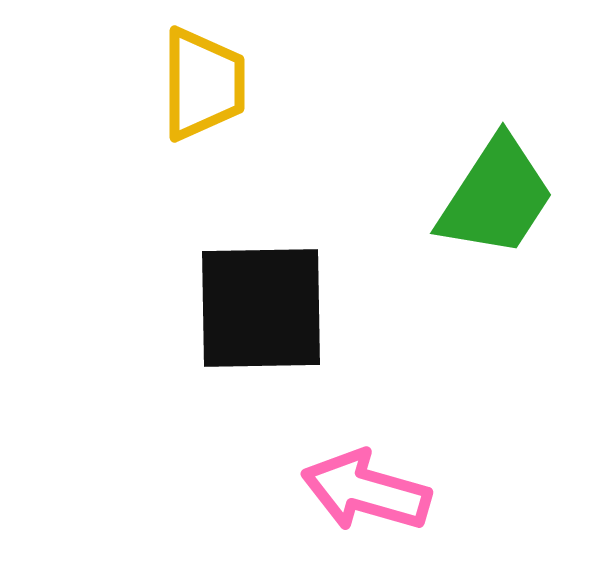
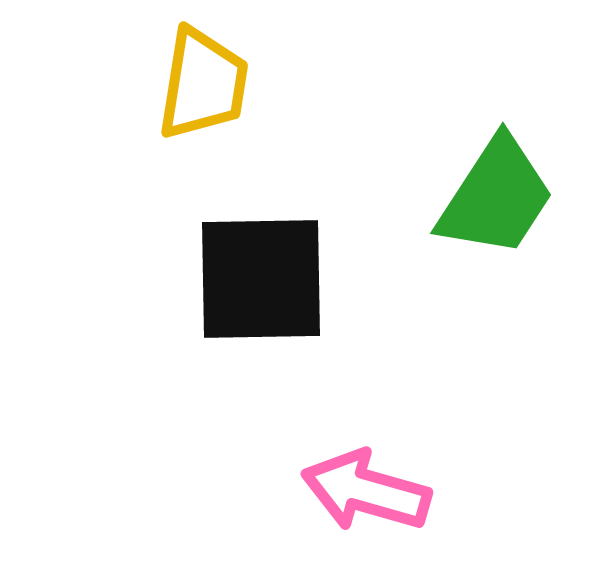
yellow trapezoid: rotated 9 degrees clockwise
black square: moved 29 px up
